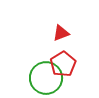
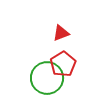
green circle: moved 1 px right
